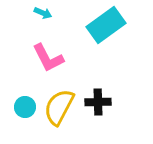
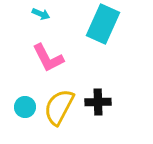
cyan arrow: moved 2 px left, 1 px down
cyan rectangle: moved 3 px left, 1 px up; rotated 30 degrees counterclockwise
